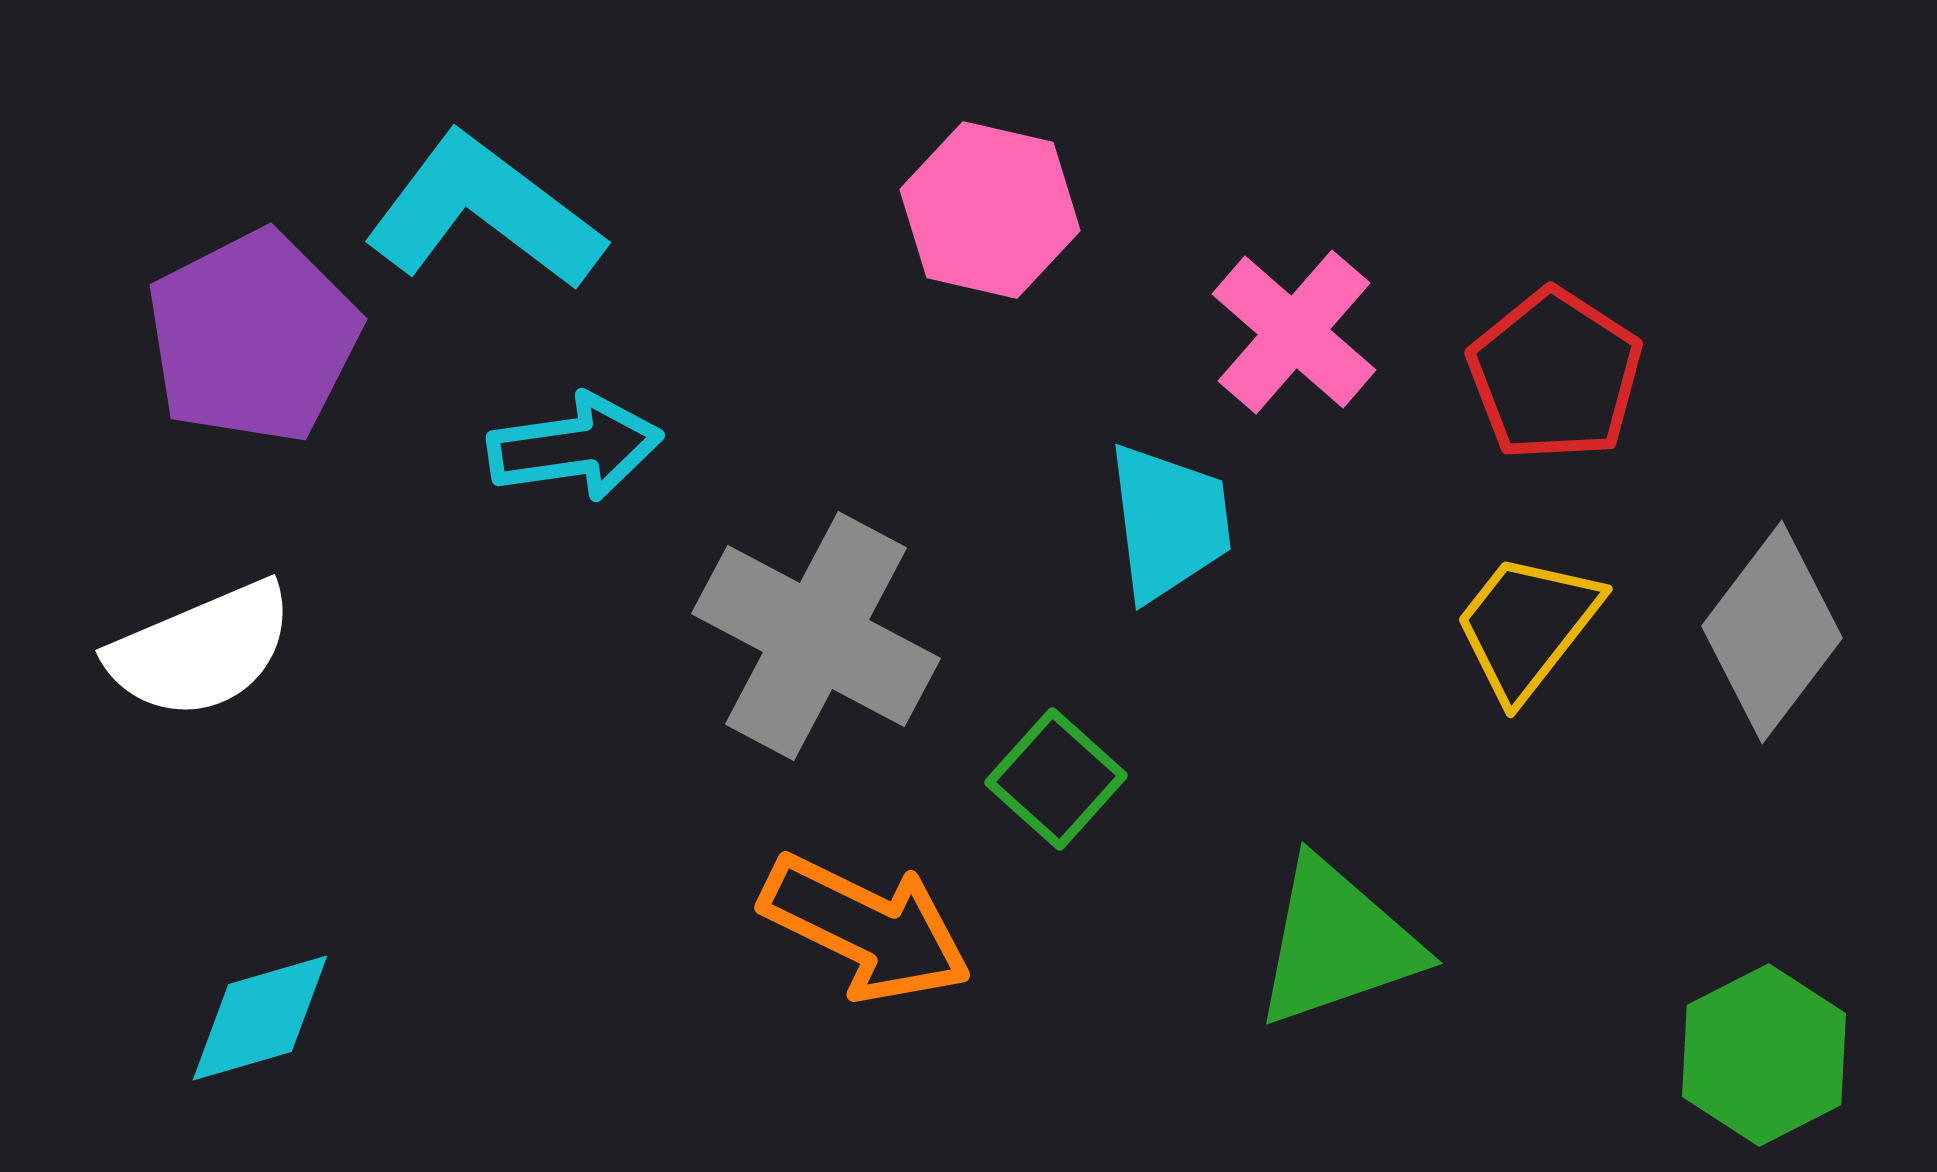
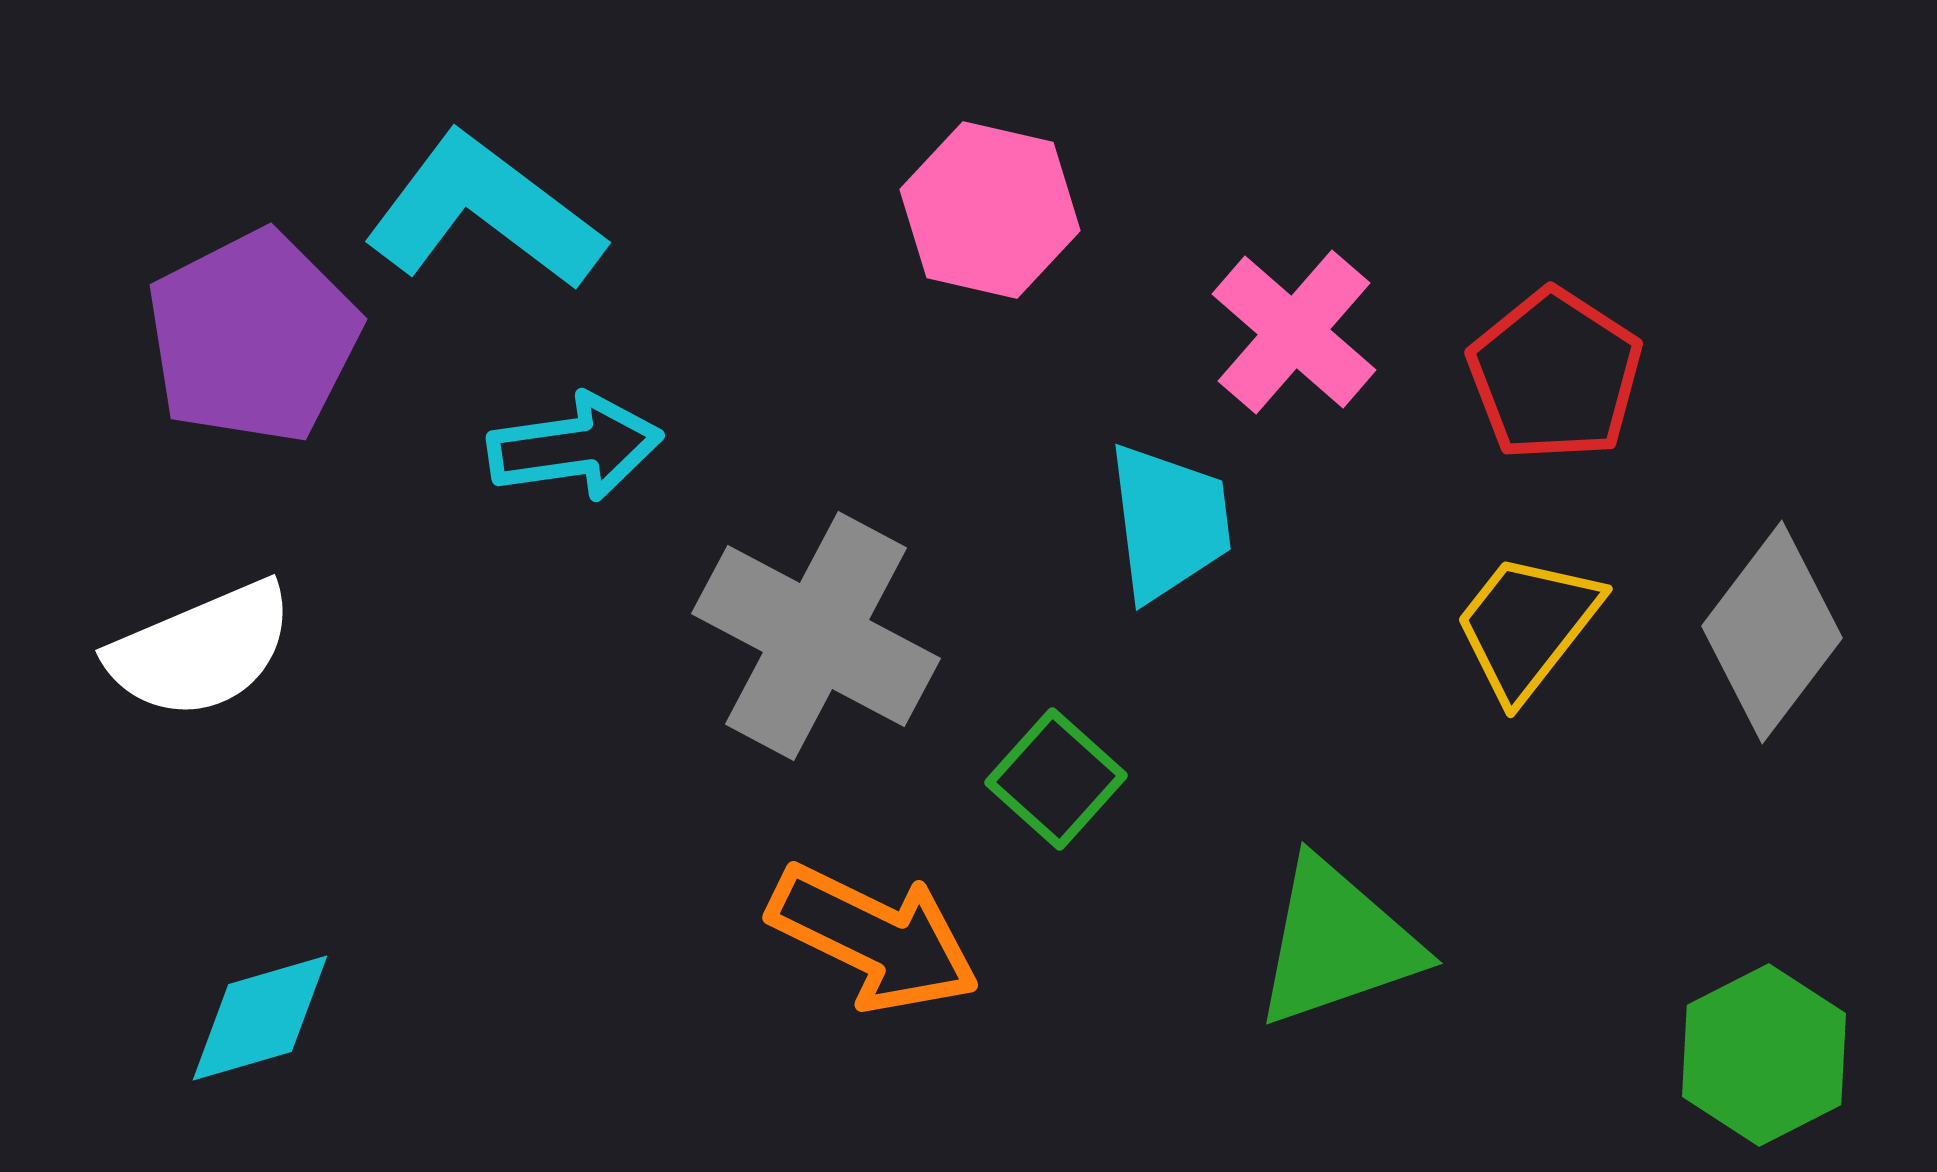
orange arrow: moved 8 px right, 10 px down
